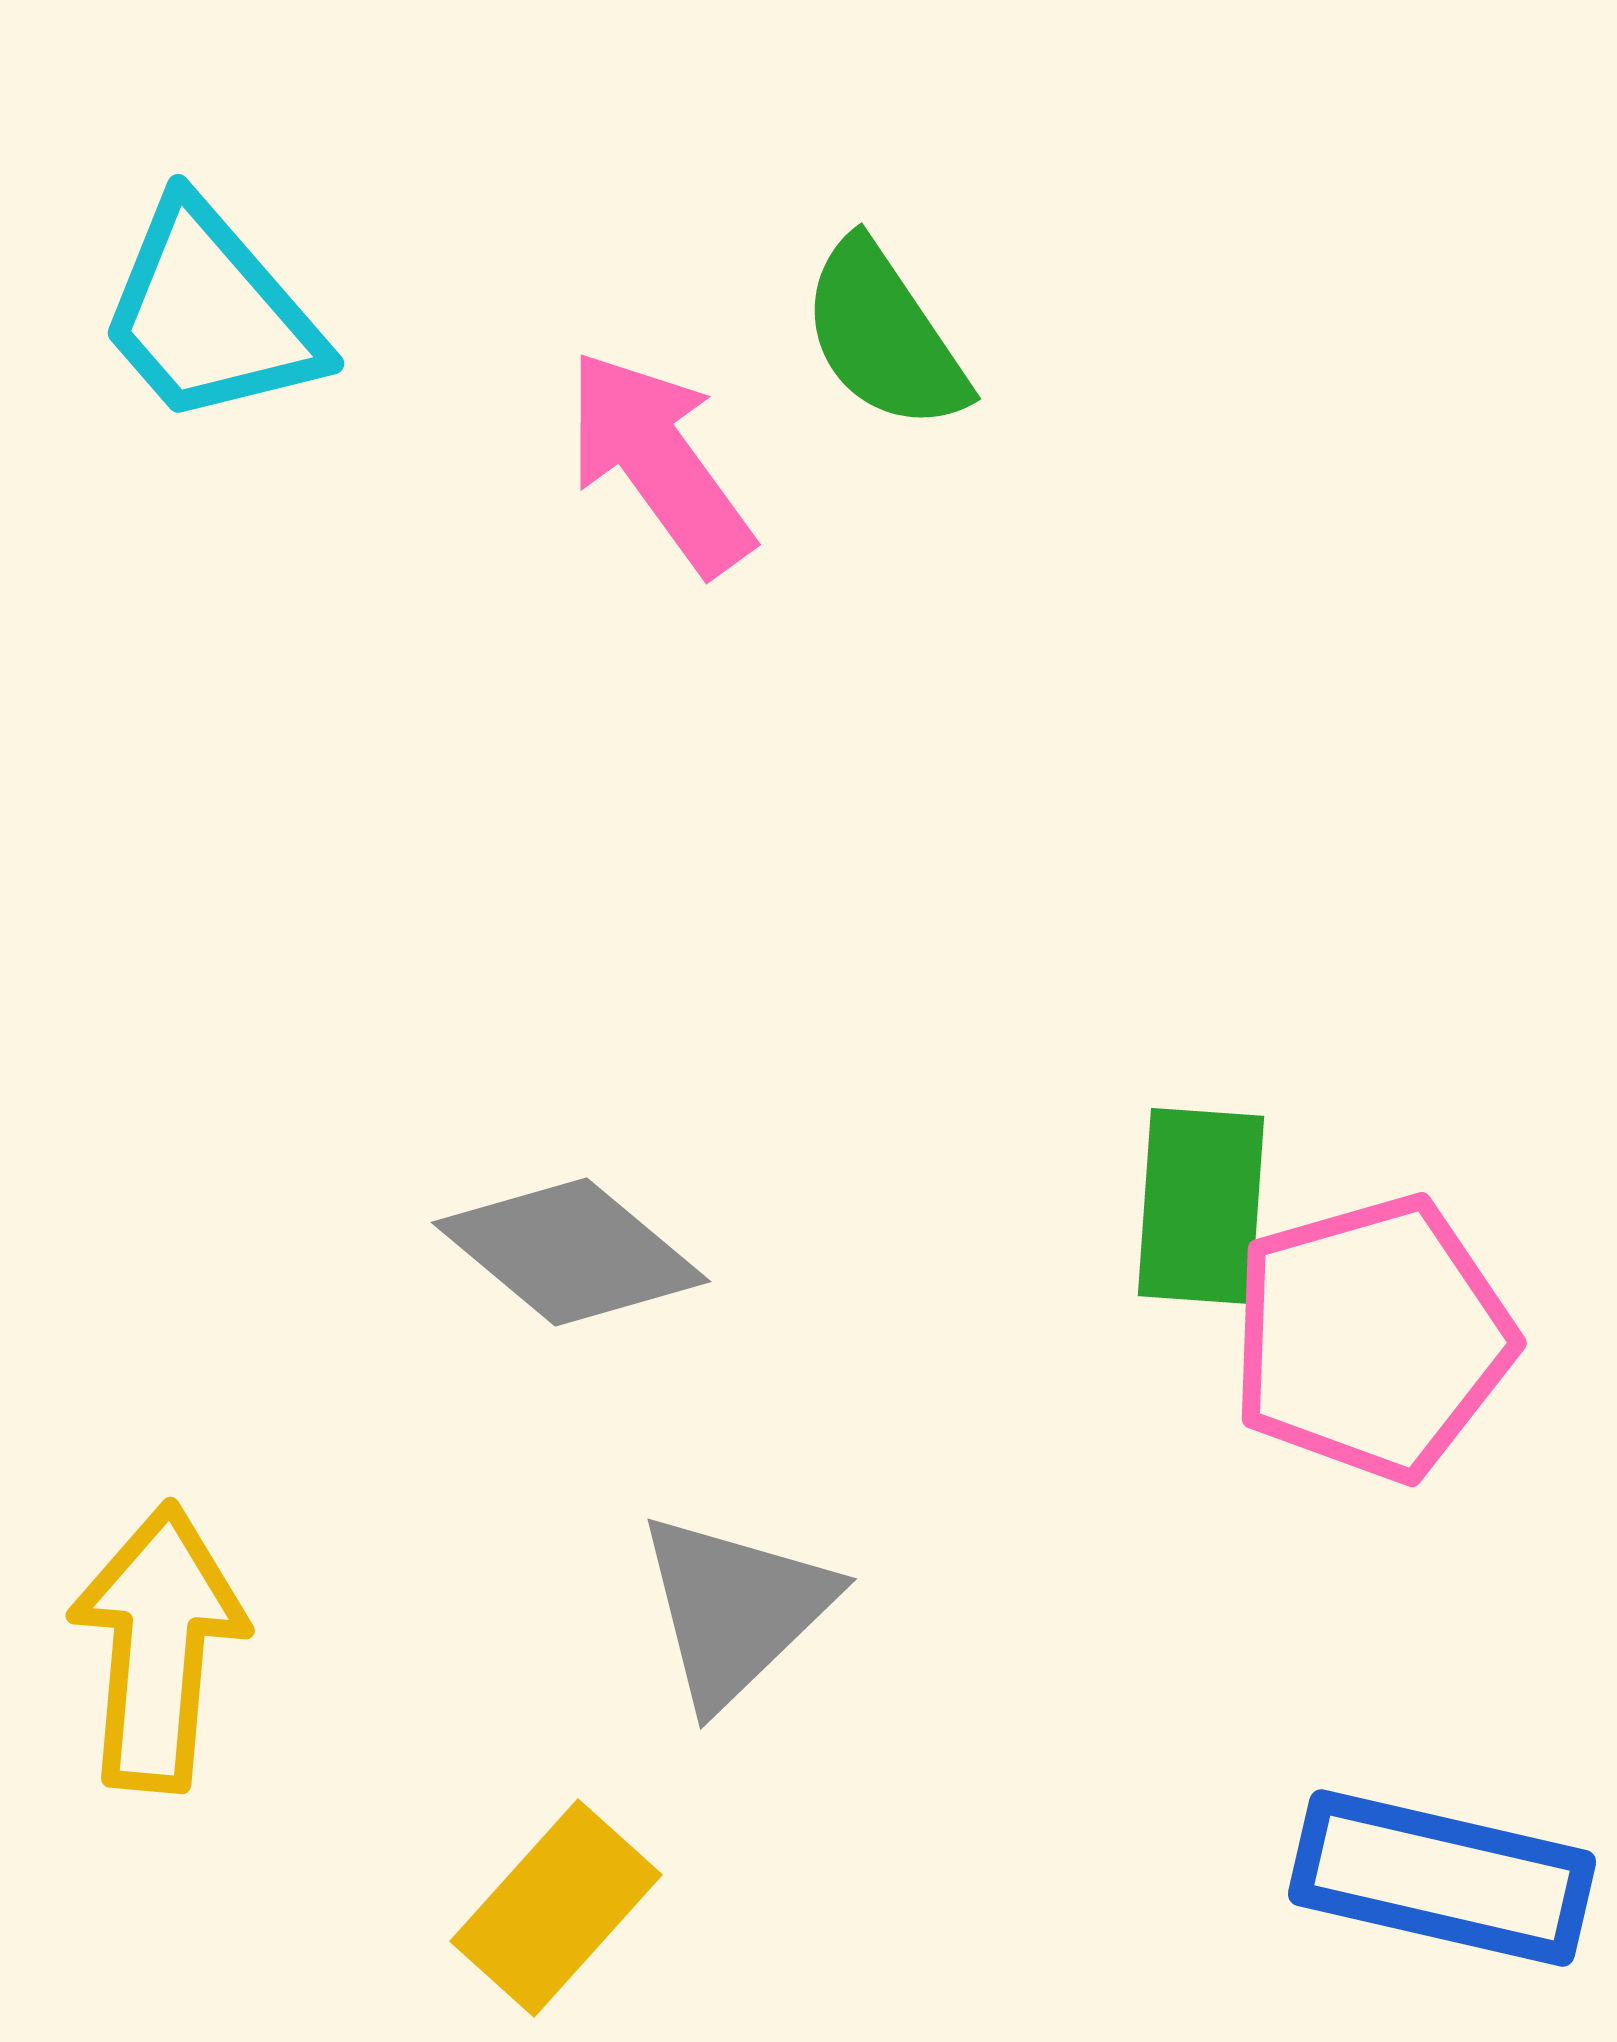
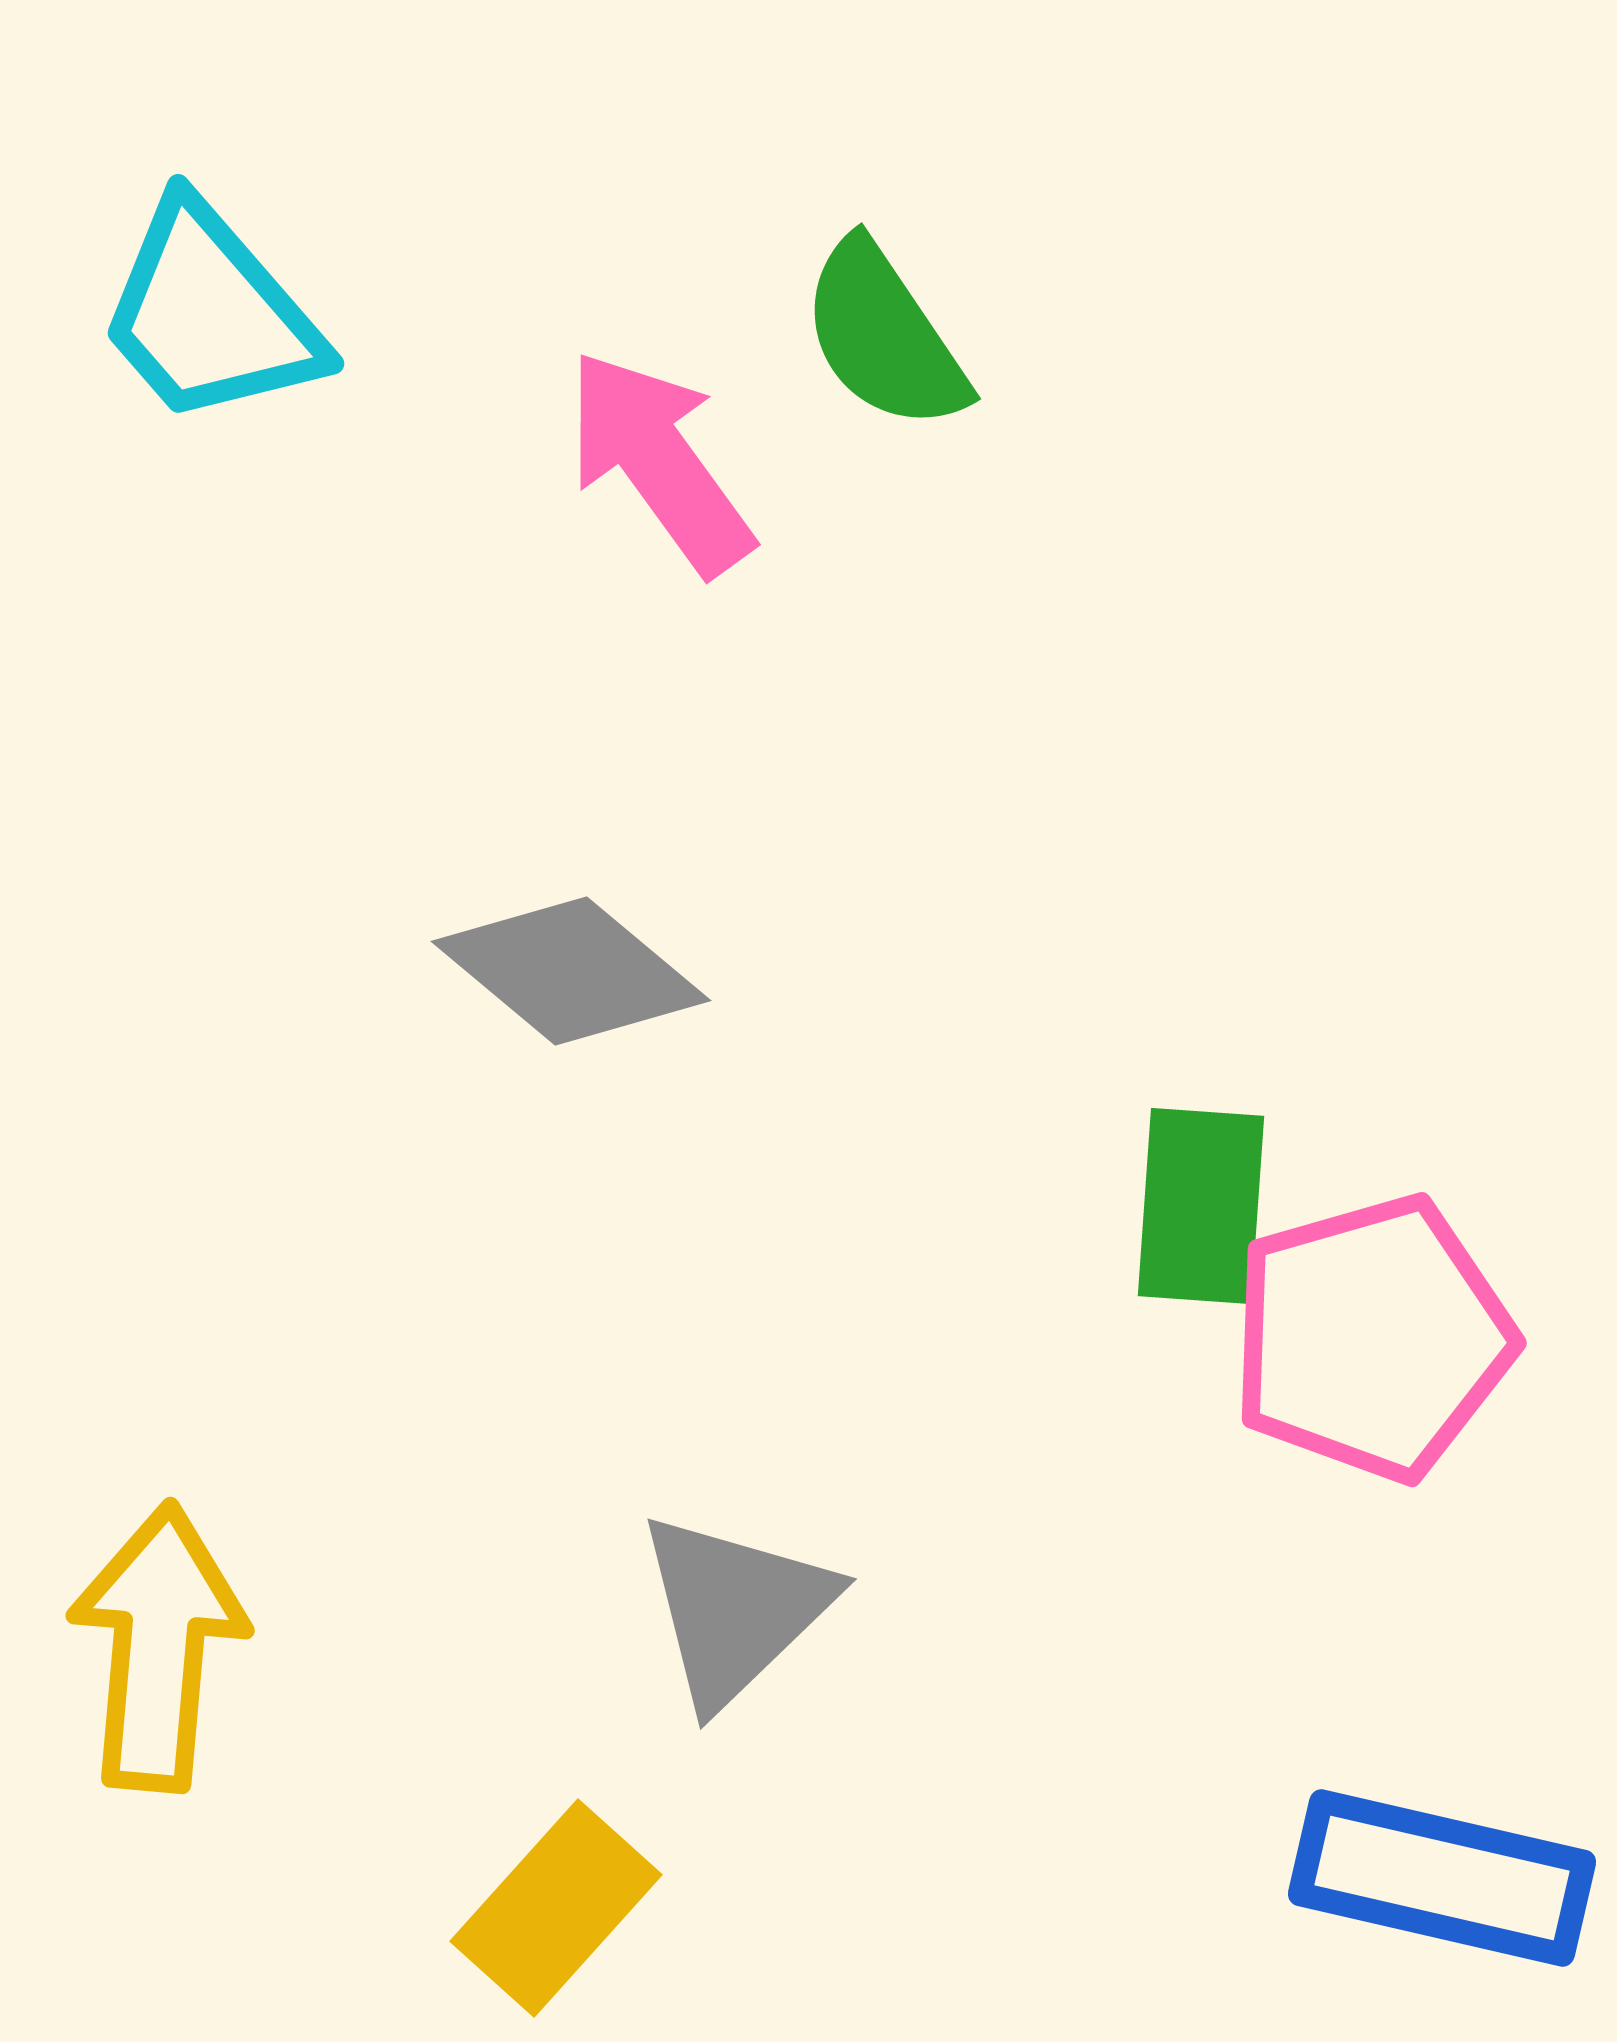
gray diamond: moved 281 px up
